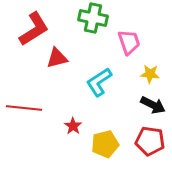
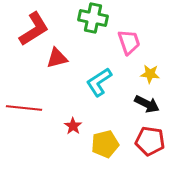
black arrow: moved 6 px left, 1 px up
